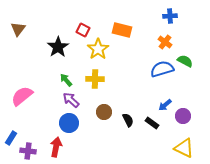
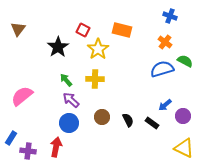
blue cross: rotated 24 degrees clockwise
brown circle: moved 2 px left, 5 px down
